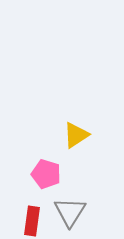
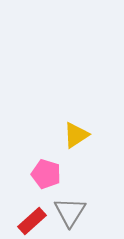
red rectangle: rotated 40 degrees clockwise
